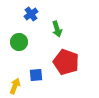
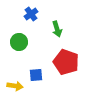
yellow arrow: rotated 77 degrees clockwise
